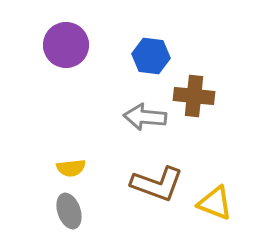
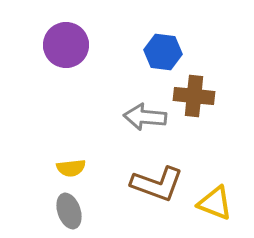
blue hexagon: moved 12 px right, 4 px up
